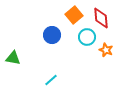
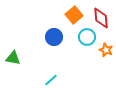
blue circle: moved 2 px right, 2 px down
